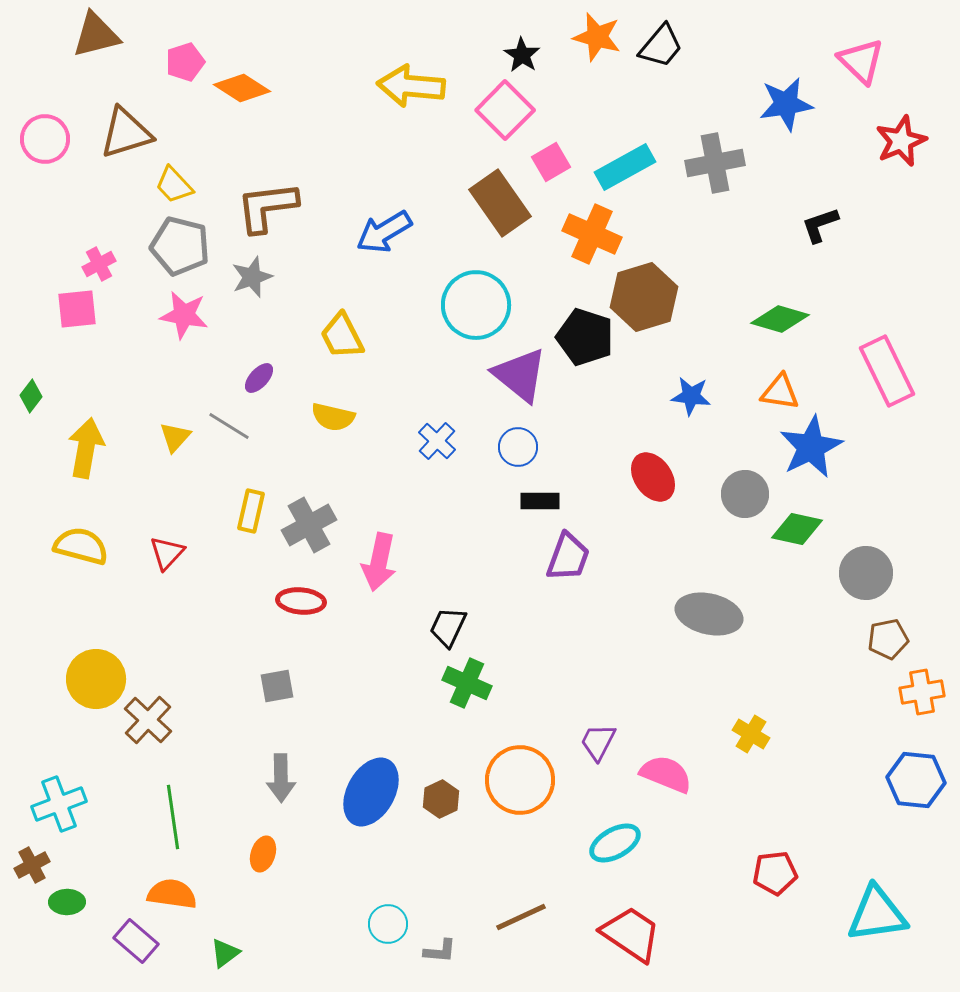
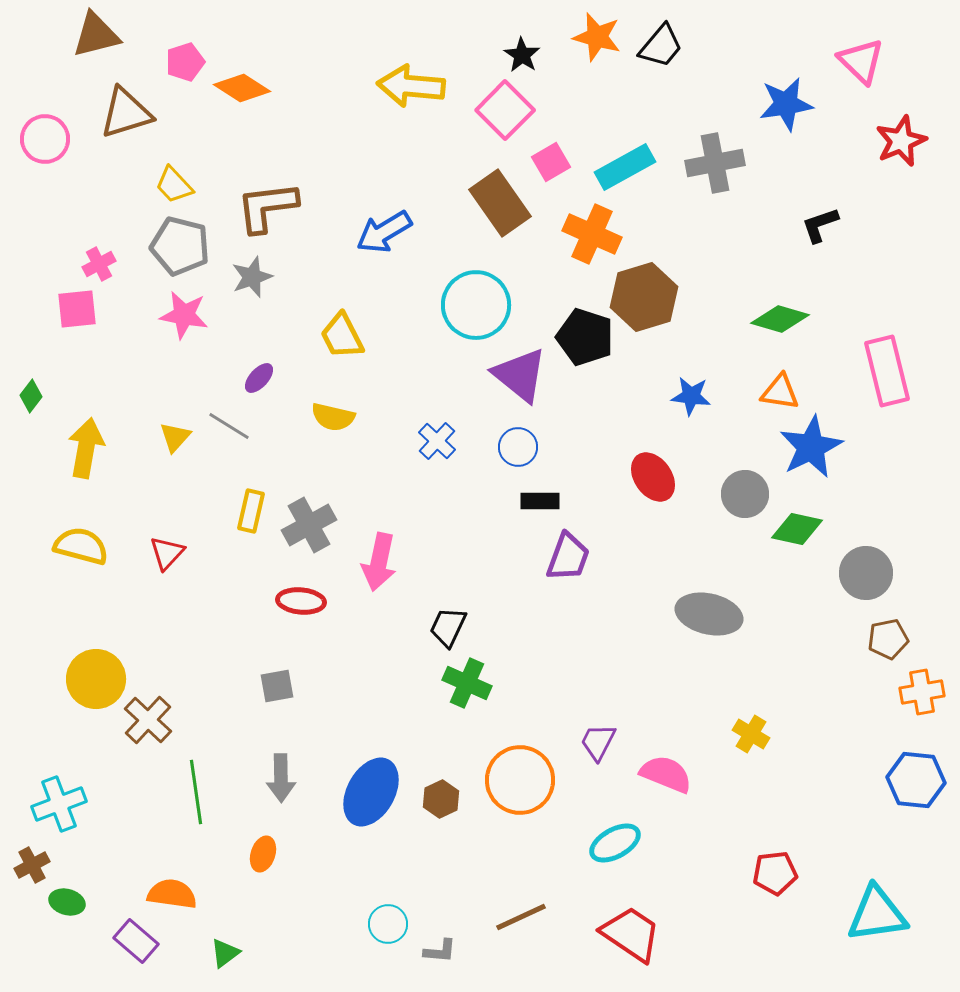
brown triangle at (126, 133): moved 20 px up
pink rectangle at (887, 371): rotated 12 degrees clockwise
green line at (173, 817): moved 23 px right, 25 px up
green ellipse at (67, 902): rotated 16 degrees clockwise
